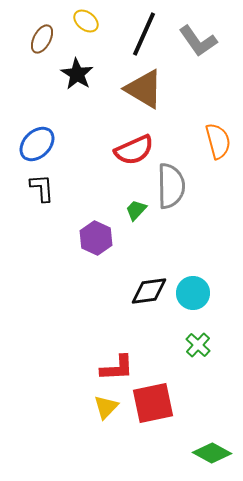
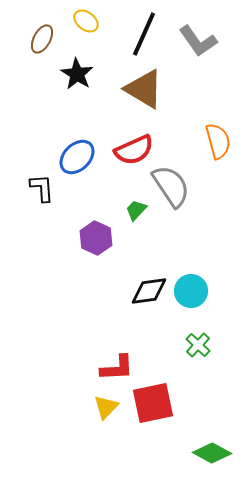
blue ellipse: moved 40 px right, 13 px down
gray semicircle: rotated 33 degrees counterclockwise
cyan circle: moved 2 px left, 2 px up
